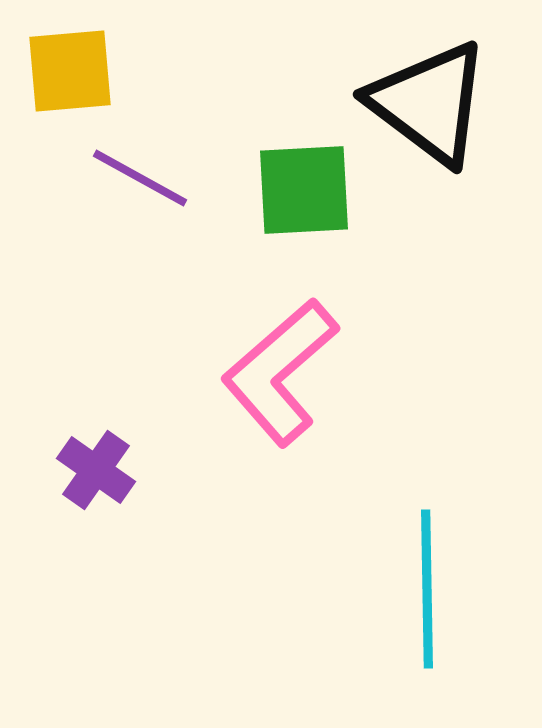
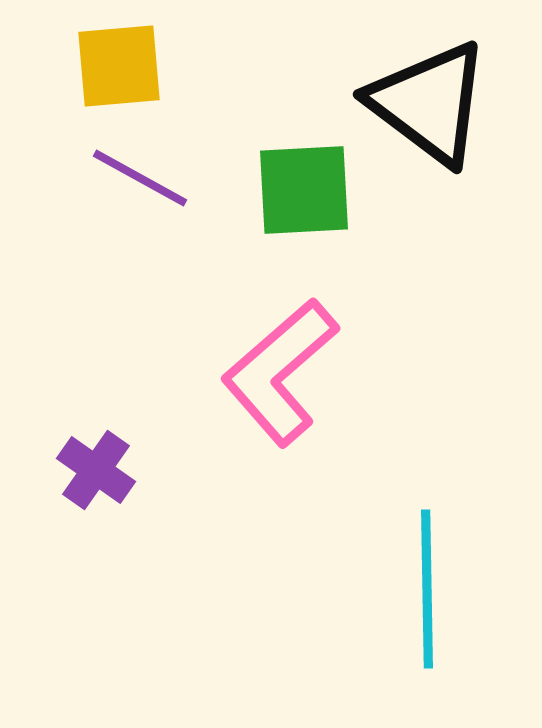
yellow square: moved 49 px right, 5 px up
